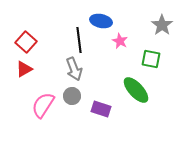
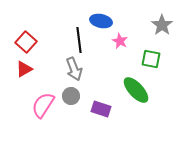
gray circle: moved 1 px left
